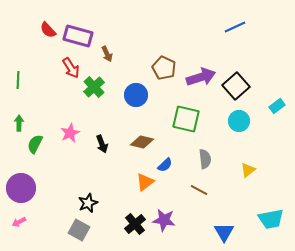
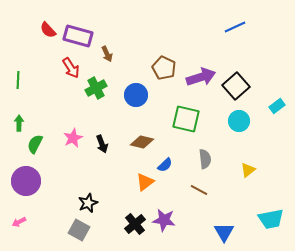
green cross: moved 2 px right, 1 px down; rotated 15 degrees clockwise
pink star: moved 3 px right, 5 px down
purple circle: moved 5 px right, 7 px up
